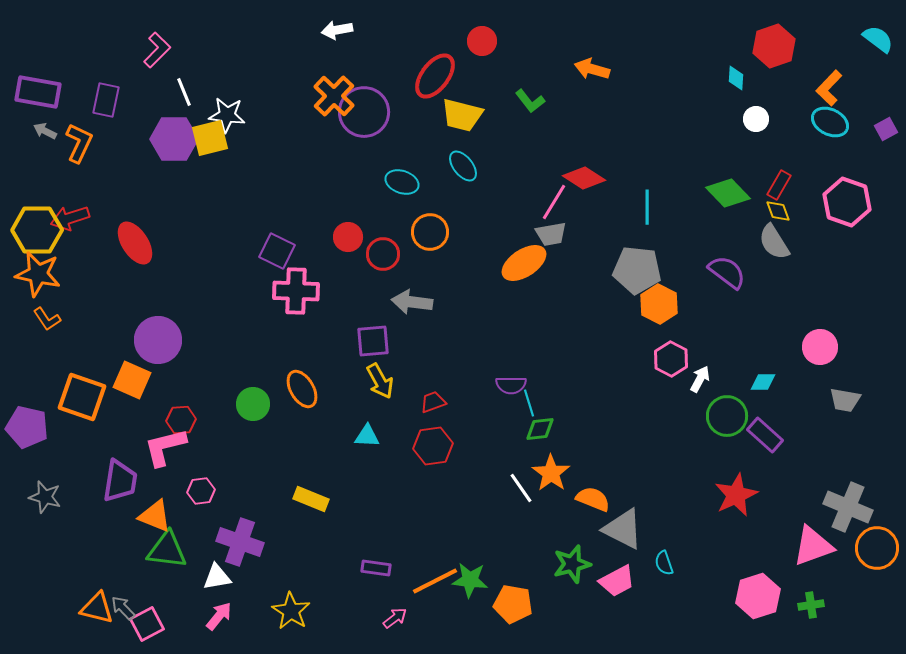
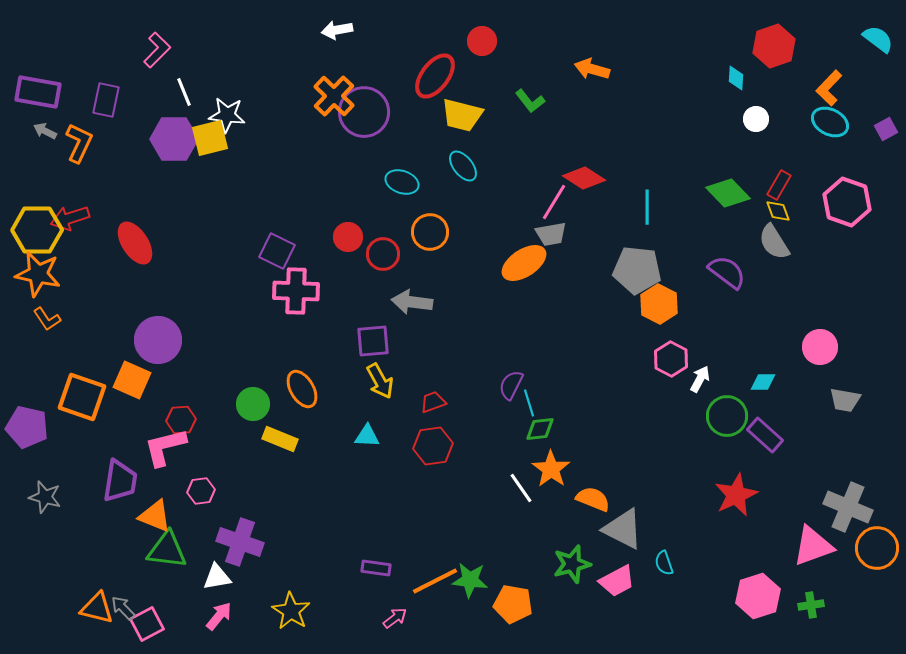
purple semicircle at (511, 385): rotated 116 degrees clockwise
orange star at (551, 473): moved 4 px up
yellow rectangle at (311, 499): moved 31 px left, 60 px up
